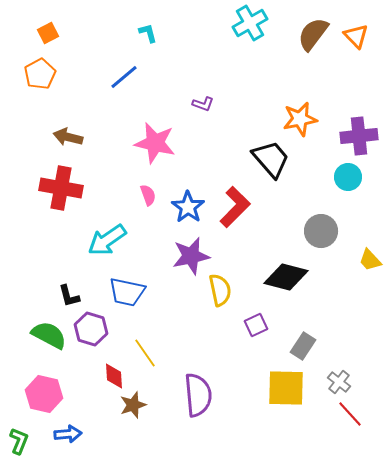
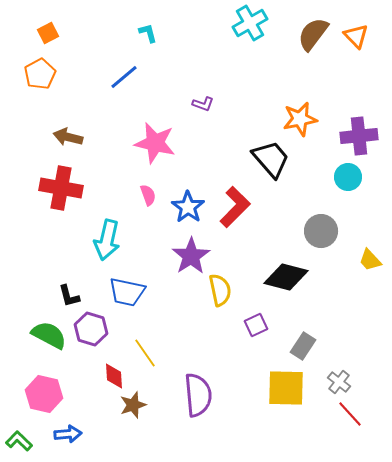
cyan arrow: rotated 42 degrees counterclockwise
purple star: rotated 21 degrees counterclockwise
green L-shape: rotated 68 degrees counterclockwise
